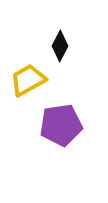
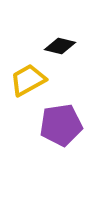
black diamond: rotated 76 degrees clockwise
